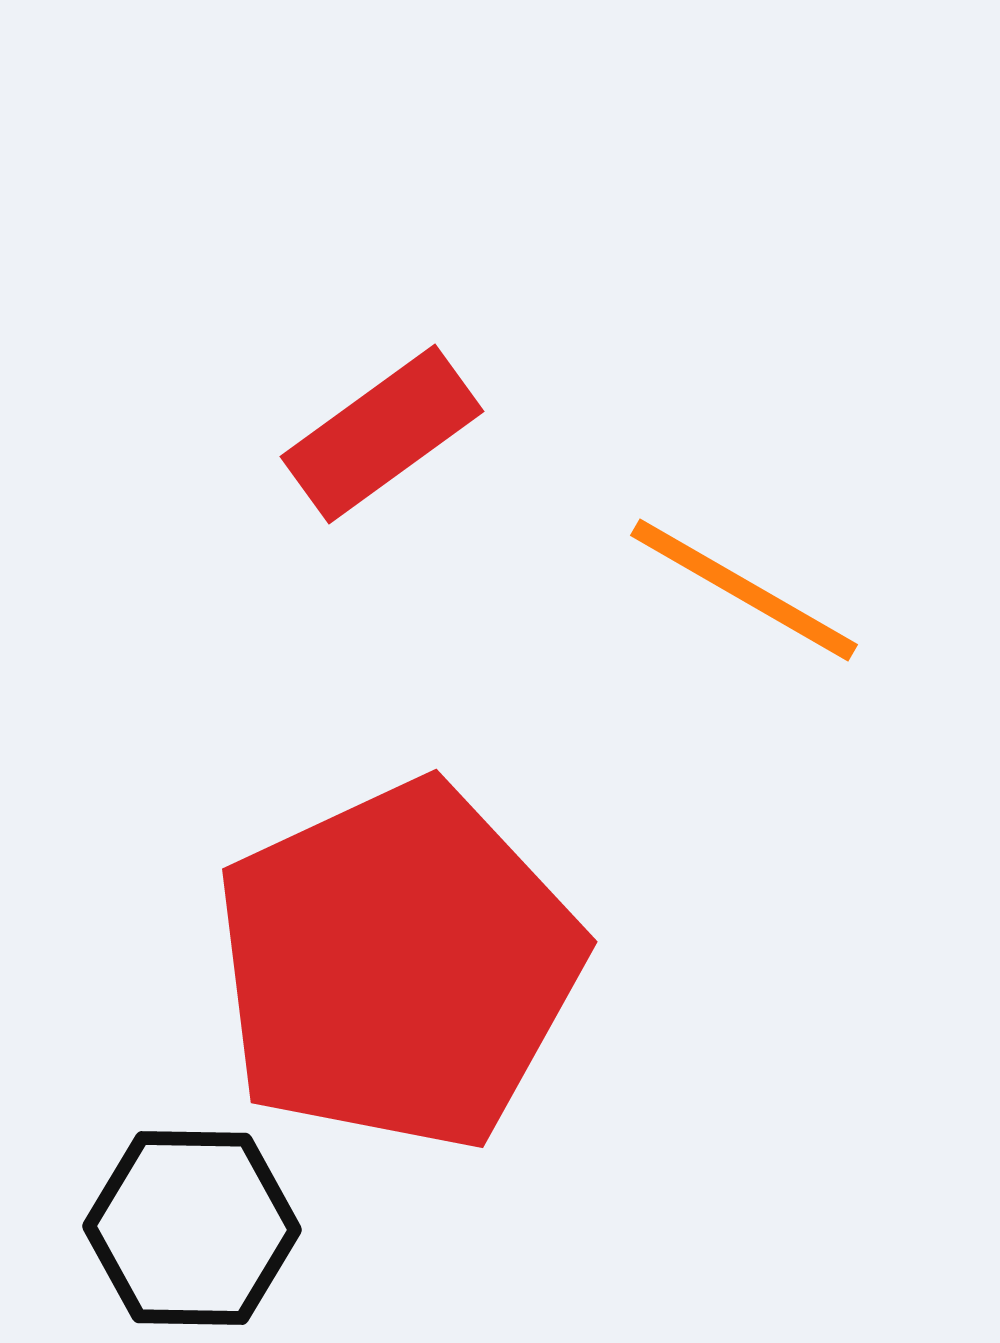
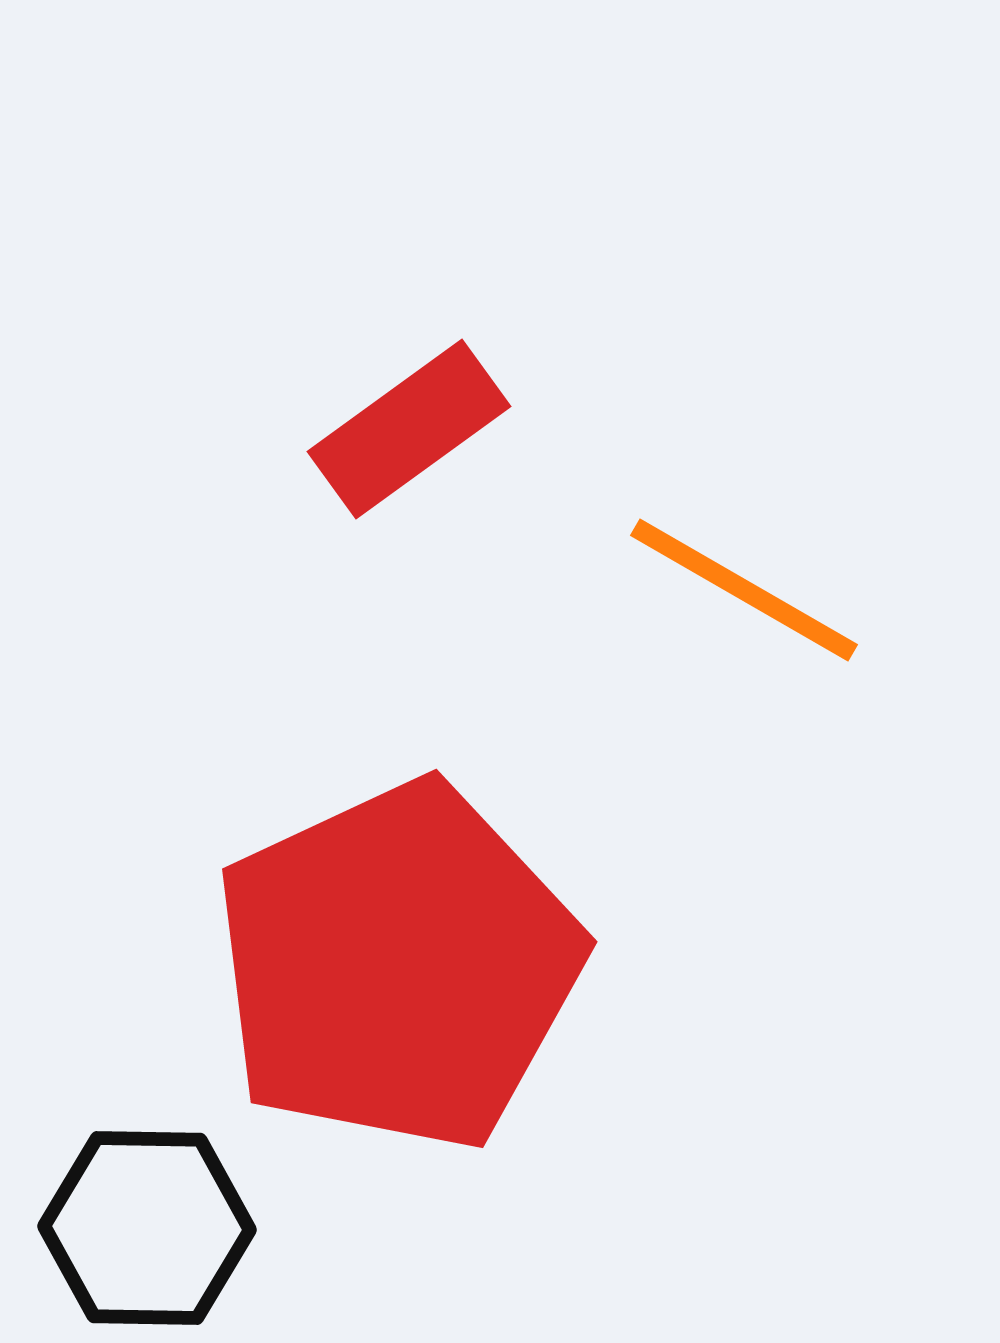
red rectangle: moved 27 px right, 5 px up
black hexagon: moved 45 px left
